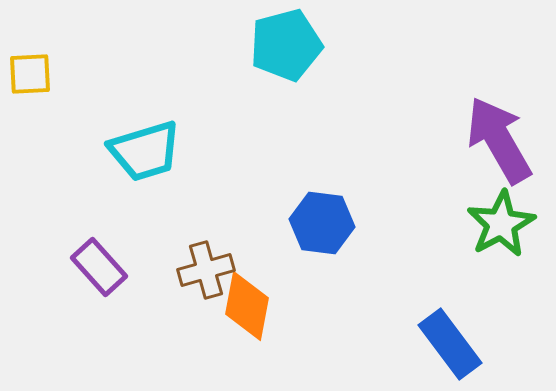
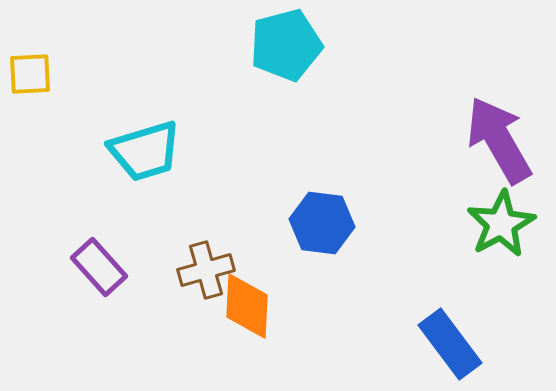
orange diamond: rotated 8 degrees counterclockwise
